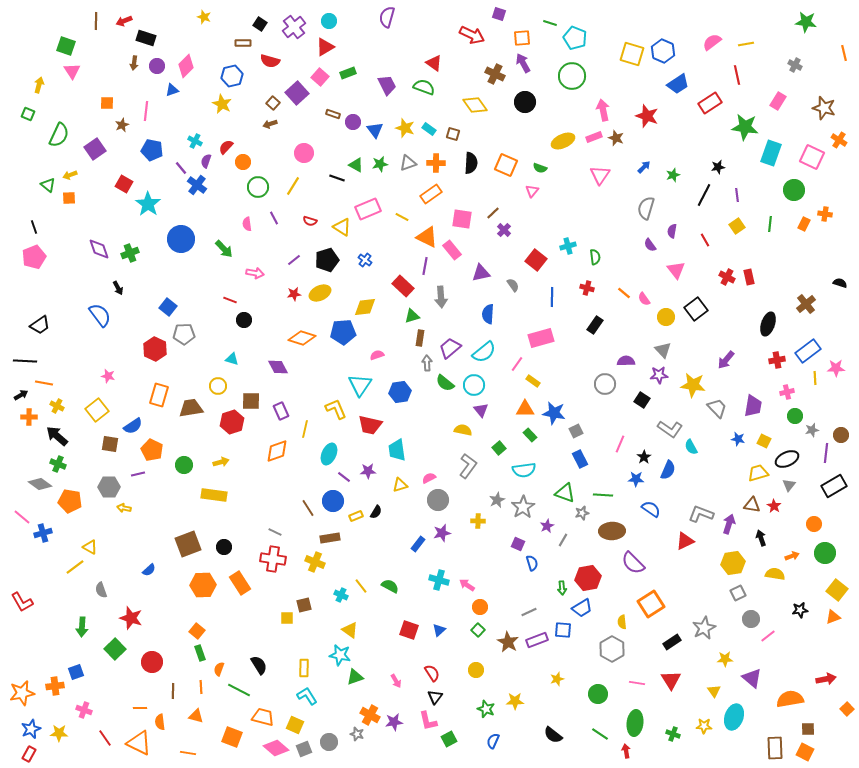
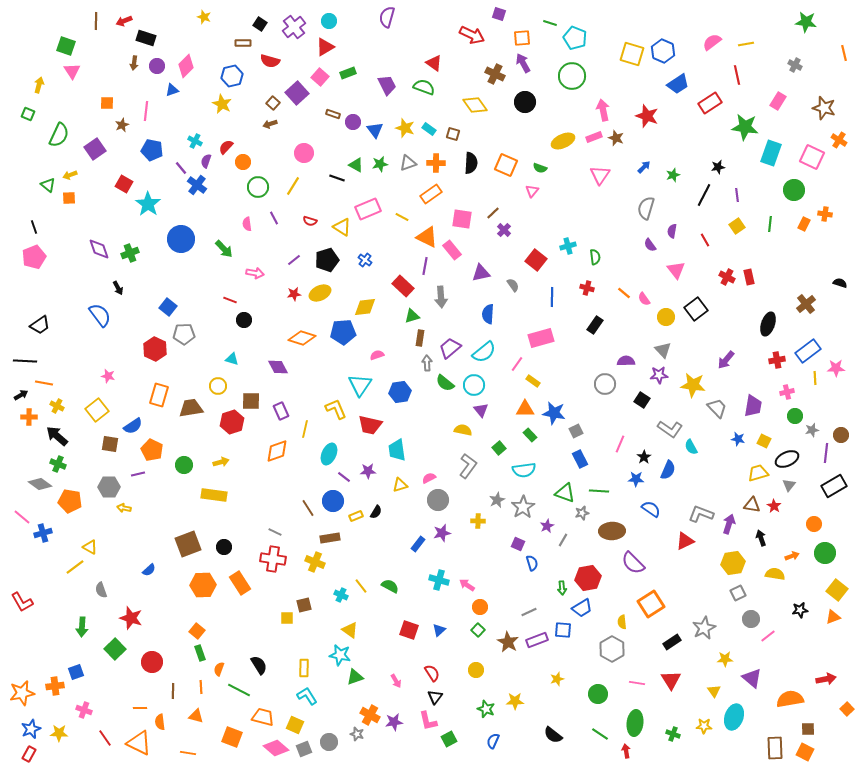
green line at (603, 495): moved 4 px left, 4 px up
